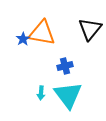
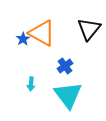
black triangle: moved 1 px left
orange triangle: rotated 20 degrees clockwise
blue cross: rotated 21 degrees counterclockwise
cyan arrow: moved 10 px left, 9 px up
